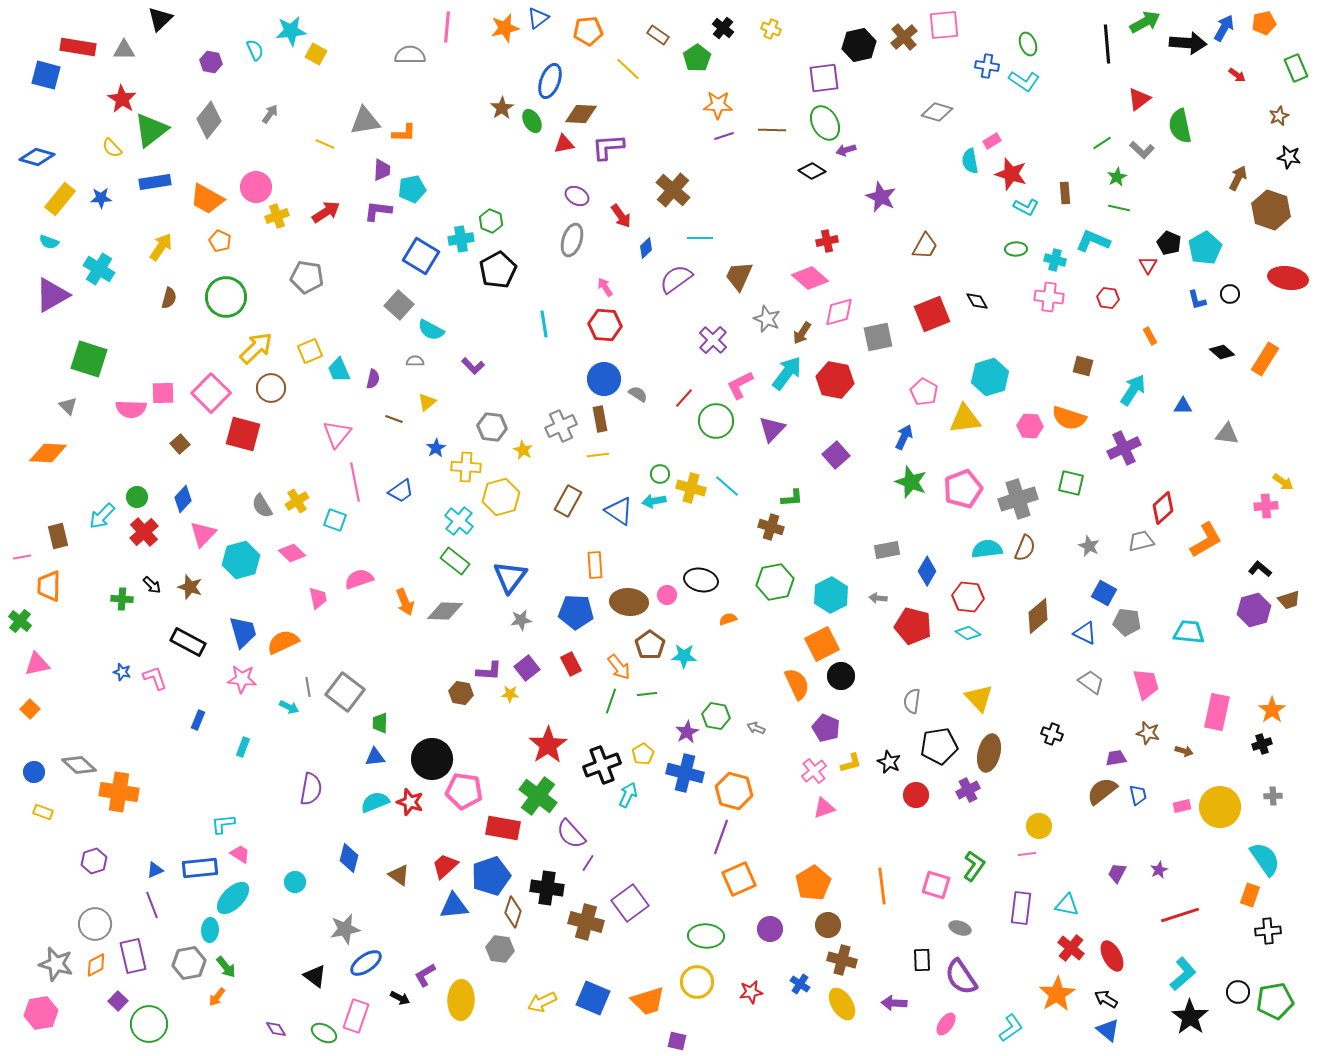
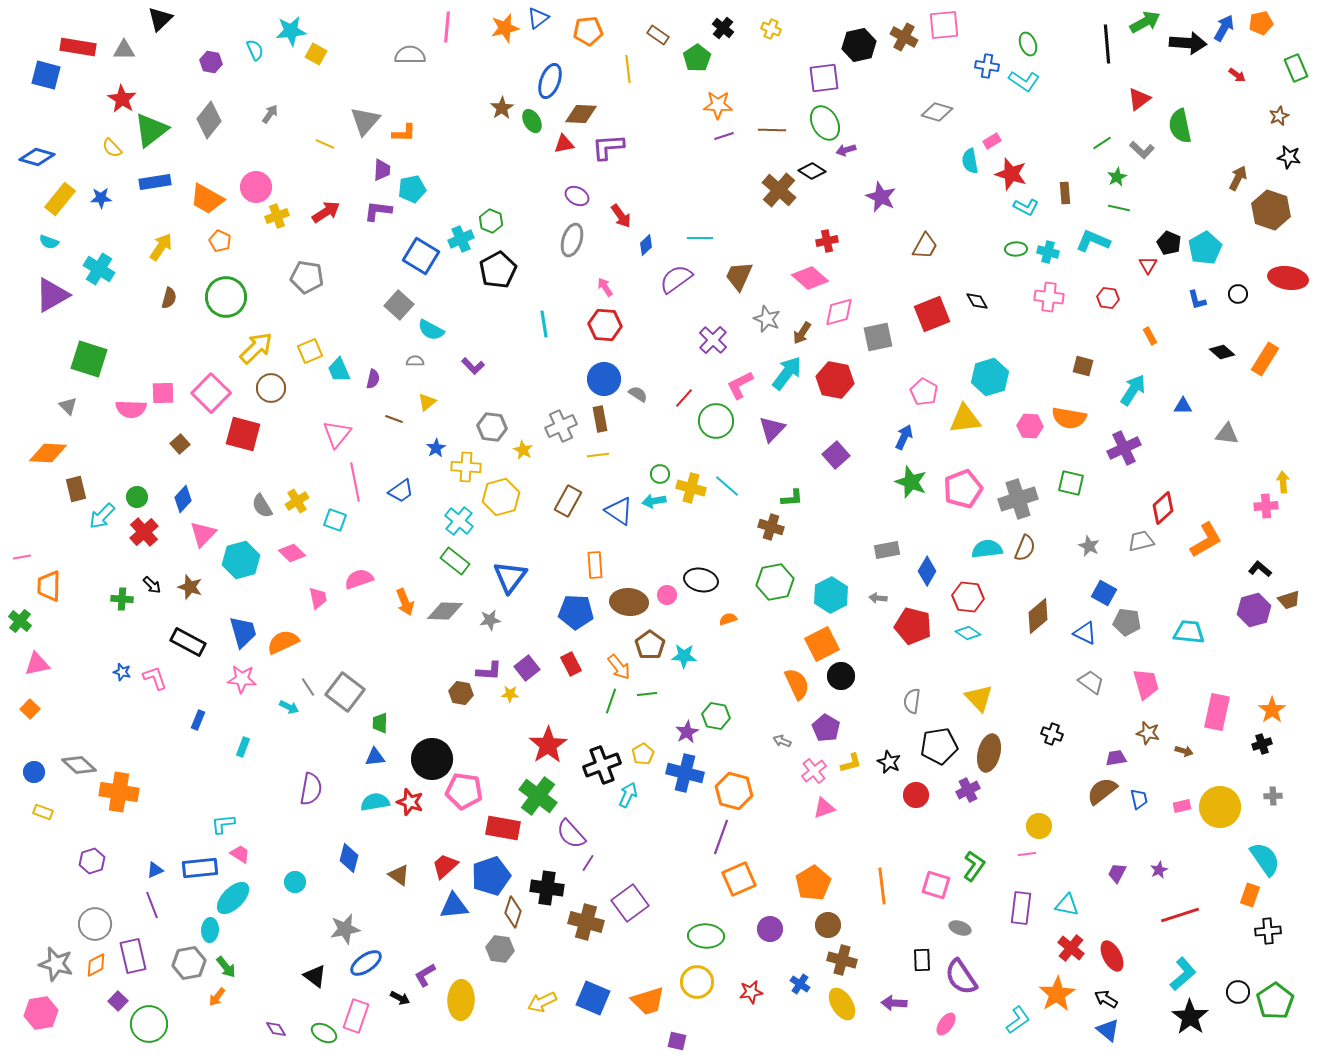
orange pentagon at (1264, 23): moved 3 px left
brown cross at (904, 37): rotated 20 degrees counterclockwise
yellow line at (628, 69): rotated 40 degrees clockwise
gray triangle at (365, 121): rotated 40 degrees counterclockwise
brown cross at (673, 190): moved 106 px right
cyan cross at (461, 239): rotated 15 degrees counterclockwise
blue diamond at (646, 248): moved 3 px up
cyan cross at (1055, 260): moved 7 px left, 8 px up
black circle at (1230, 294): moved 8 px right
orange semicircle at (1069, 418): rotated 8 degrees counterclockwise
yellow arrow at (1283, 482): rotated 130 degrees counterclockwise
brown rectangle at (58, 536): moved 18 px right, 47 px up
gray star at (521, 620): moved 31 px left
gray line at (308, 687): rotated 24 degrees counterclockwise
gray arrow at (756, 728): moved 26 px right, 13 px down
purple pentagon at (826, 728): rotated 8 degrees clockwise
blue trapezoid at (1138, 795): moved 1 px right, 4 px down
cyan semicircle at (375, 802): rotated 12 degrees clockwise
purple hexagon at (94, 861): moved 2 px left
green pentagon at (1275, 1001): rotated 24 degrees counterclockwise
cyan L-shape at (1011, 1028): moved 7 px right, 8 px up
